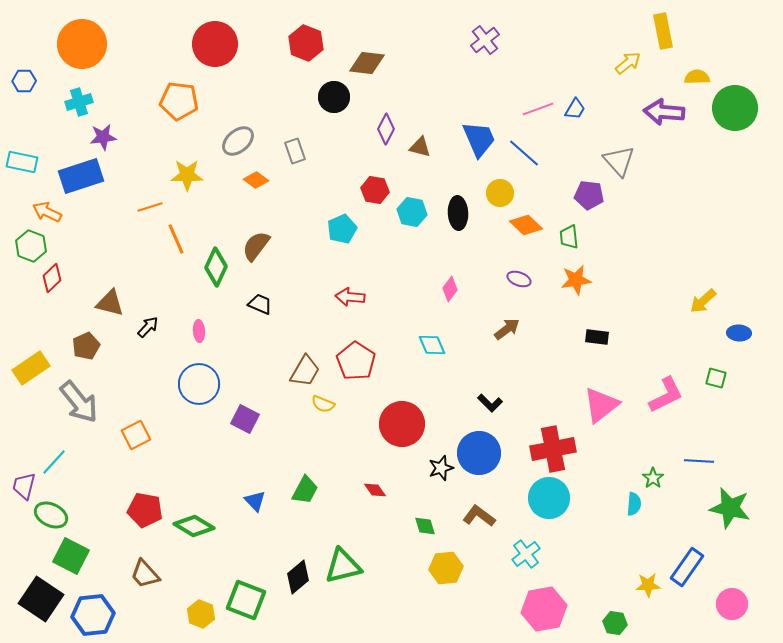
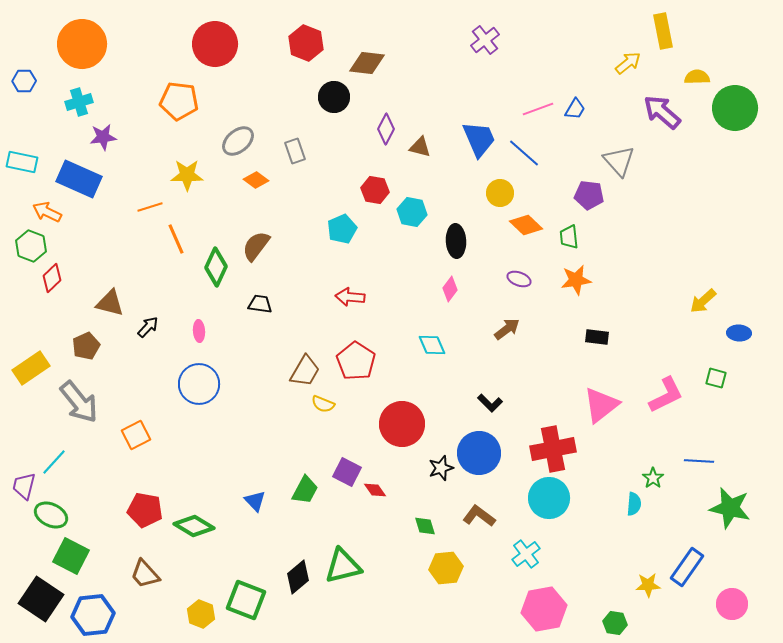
purple arrow at (664, 112): moved 2 px left; rotated 36 degrees clockwise
blue rectangle at (81, 176): moved 2 px left, 3 px down; rotated 42 degrees clockwise
black ellipse at (458, 213): moved 2 px left, 28 px down
black trapezoid at (260, 304): rotated 15 degrees counterclockwise
purple square at (245, 419): moved 102 px right, 53 px down
